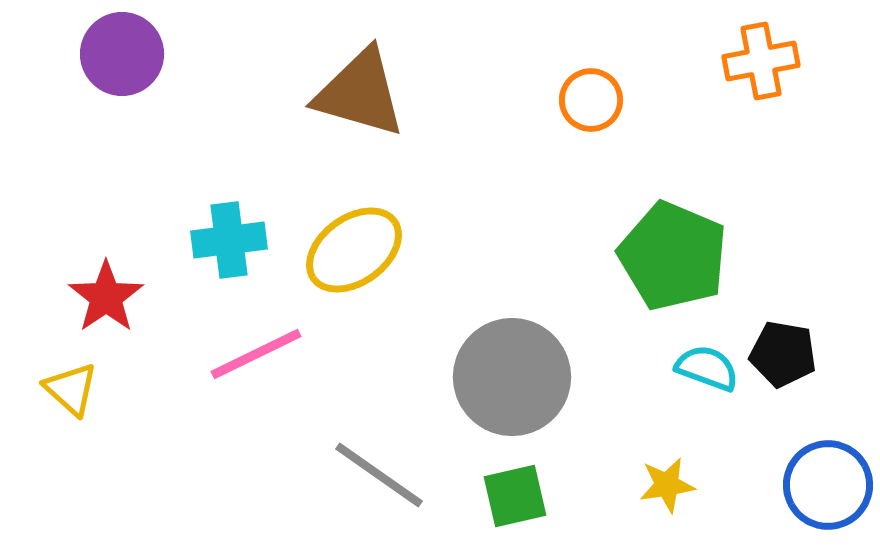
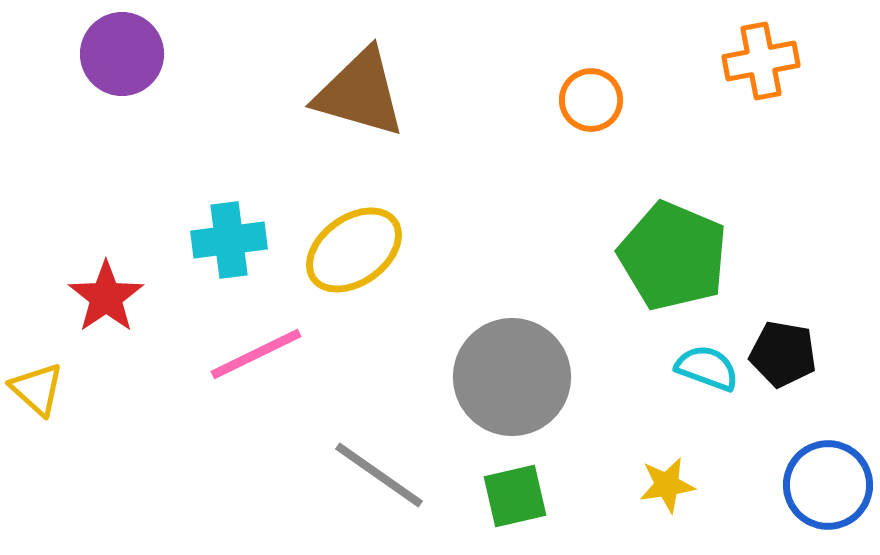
yellow triangle: moved 34 px left
